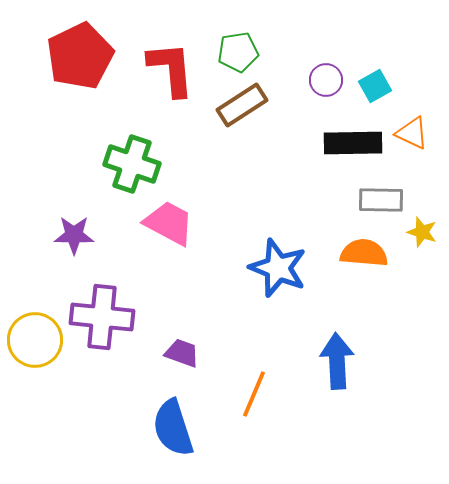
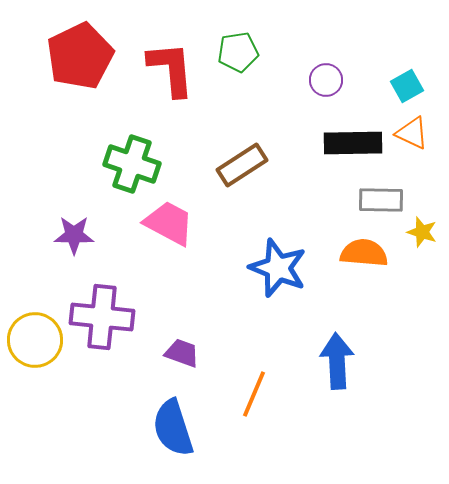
cyan square: moved 32 px right
brown rectangle: moved 60 px down
